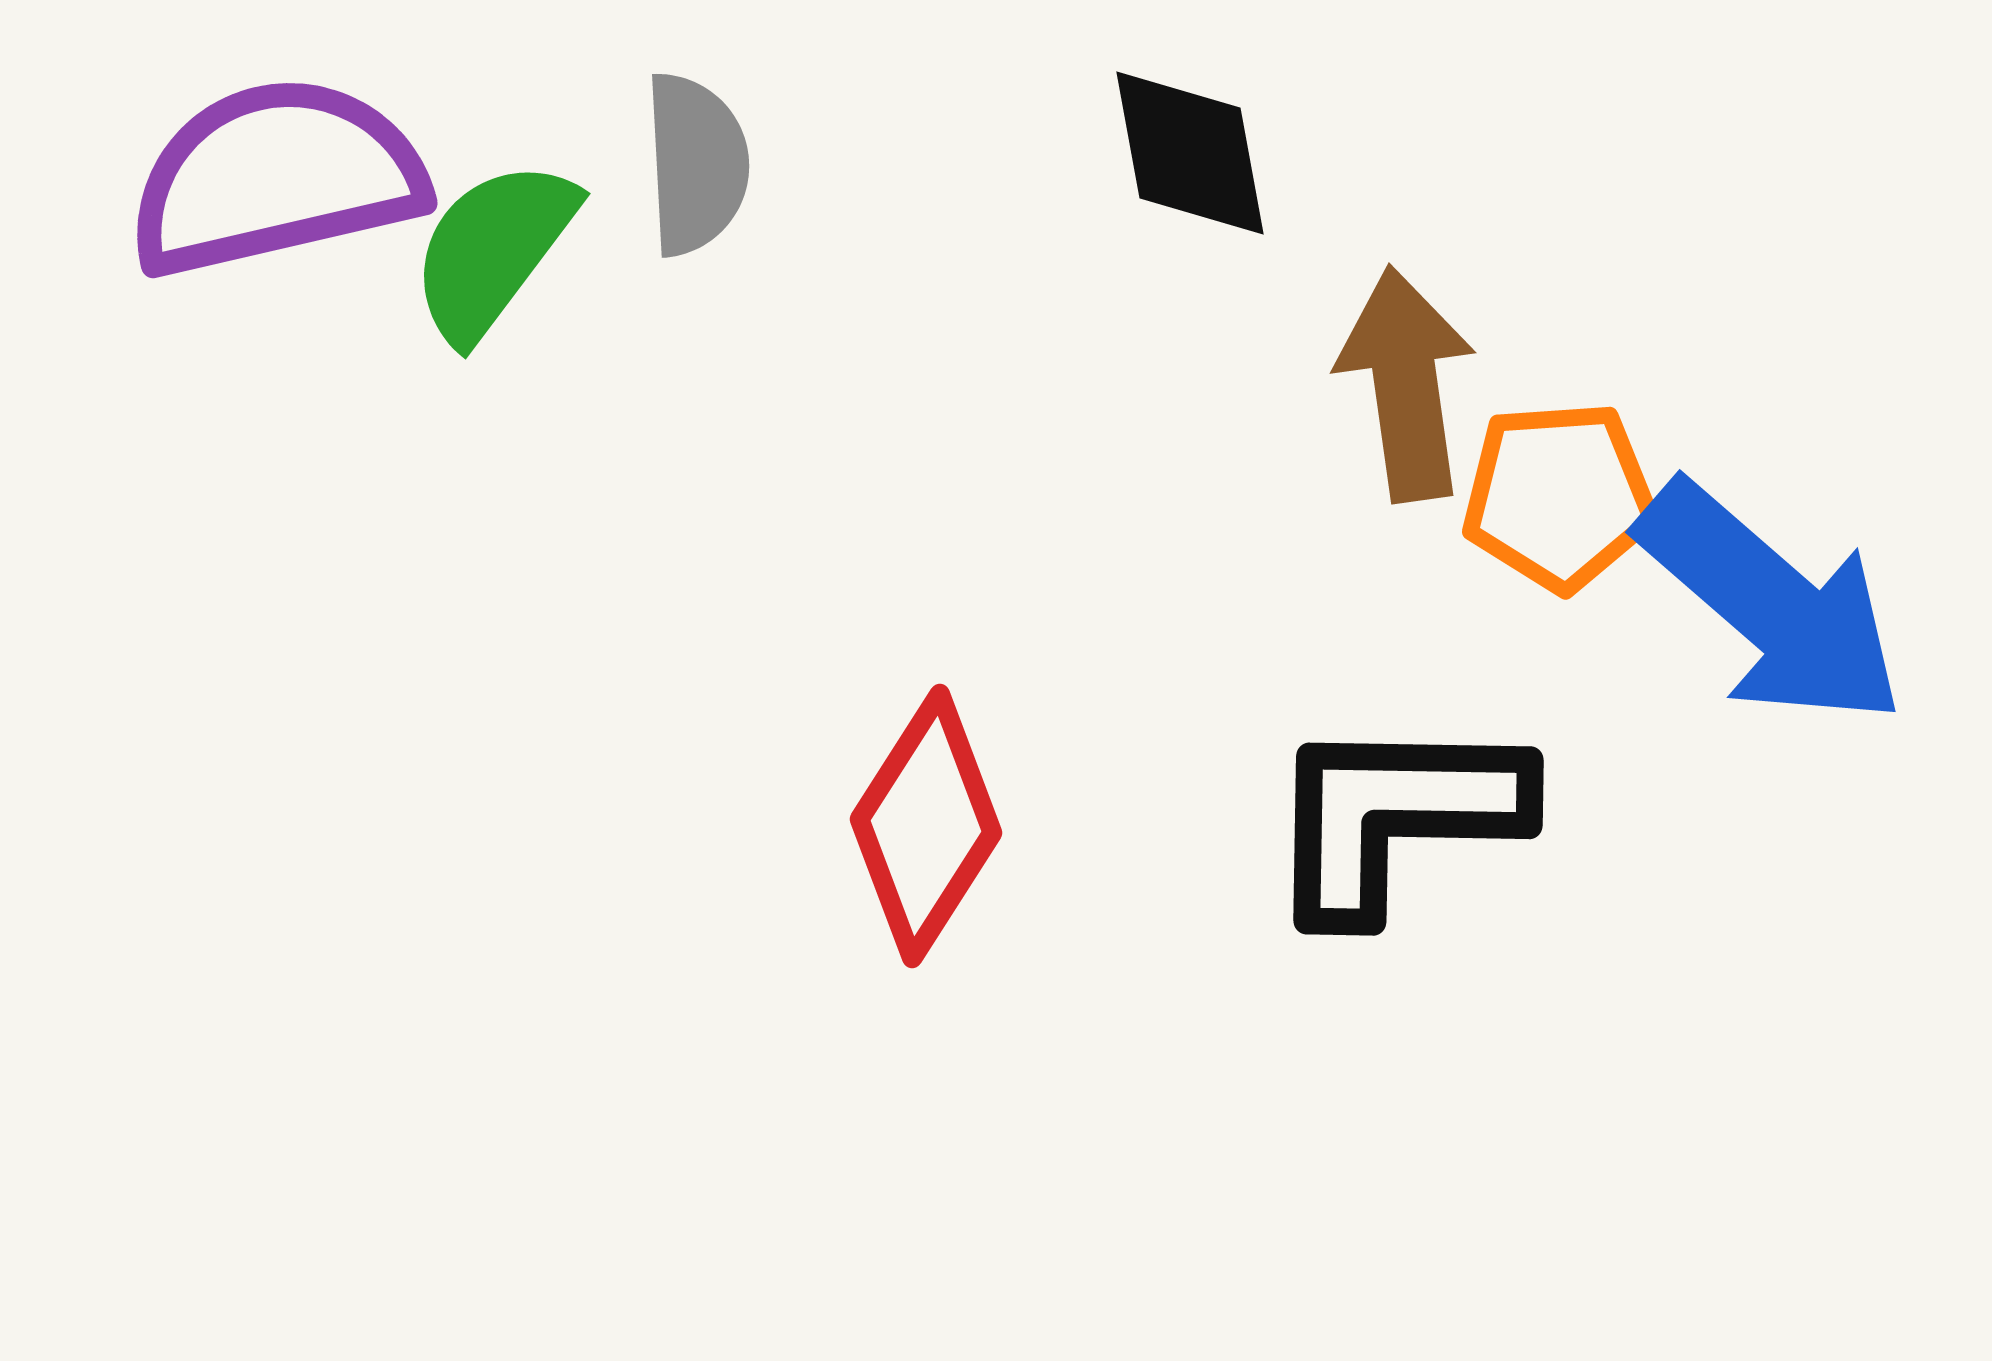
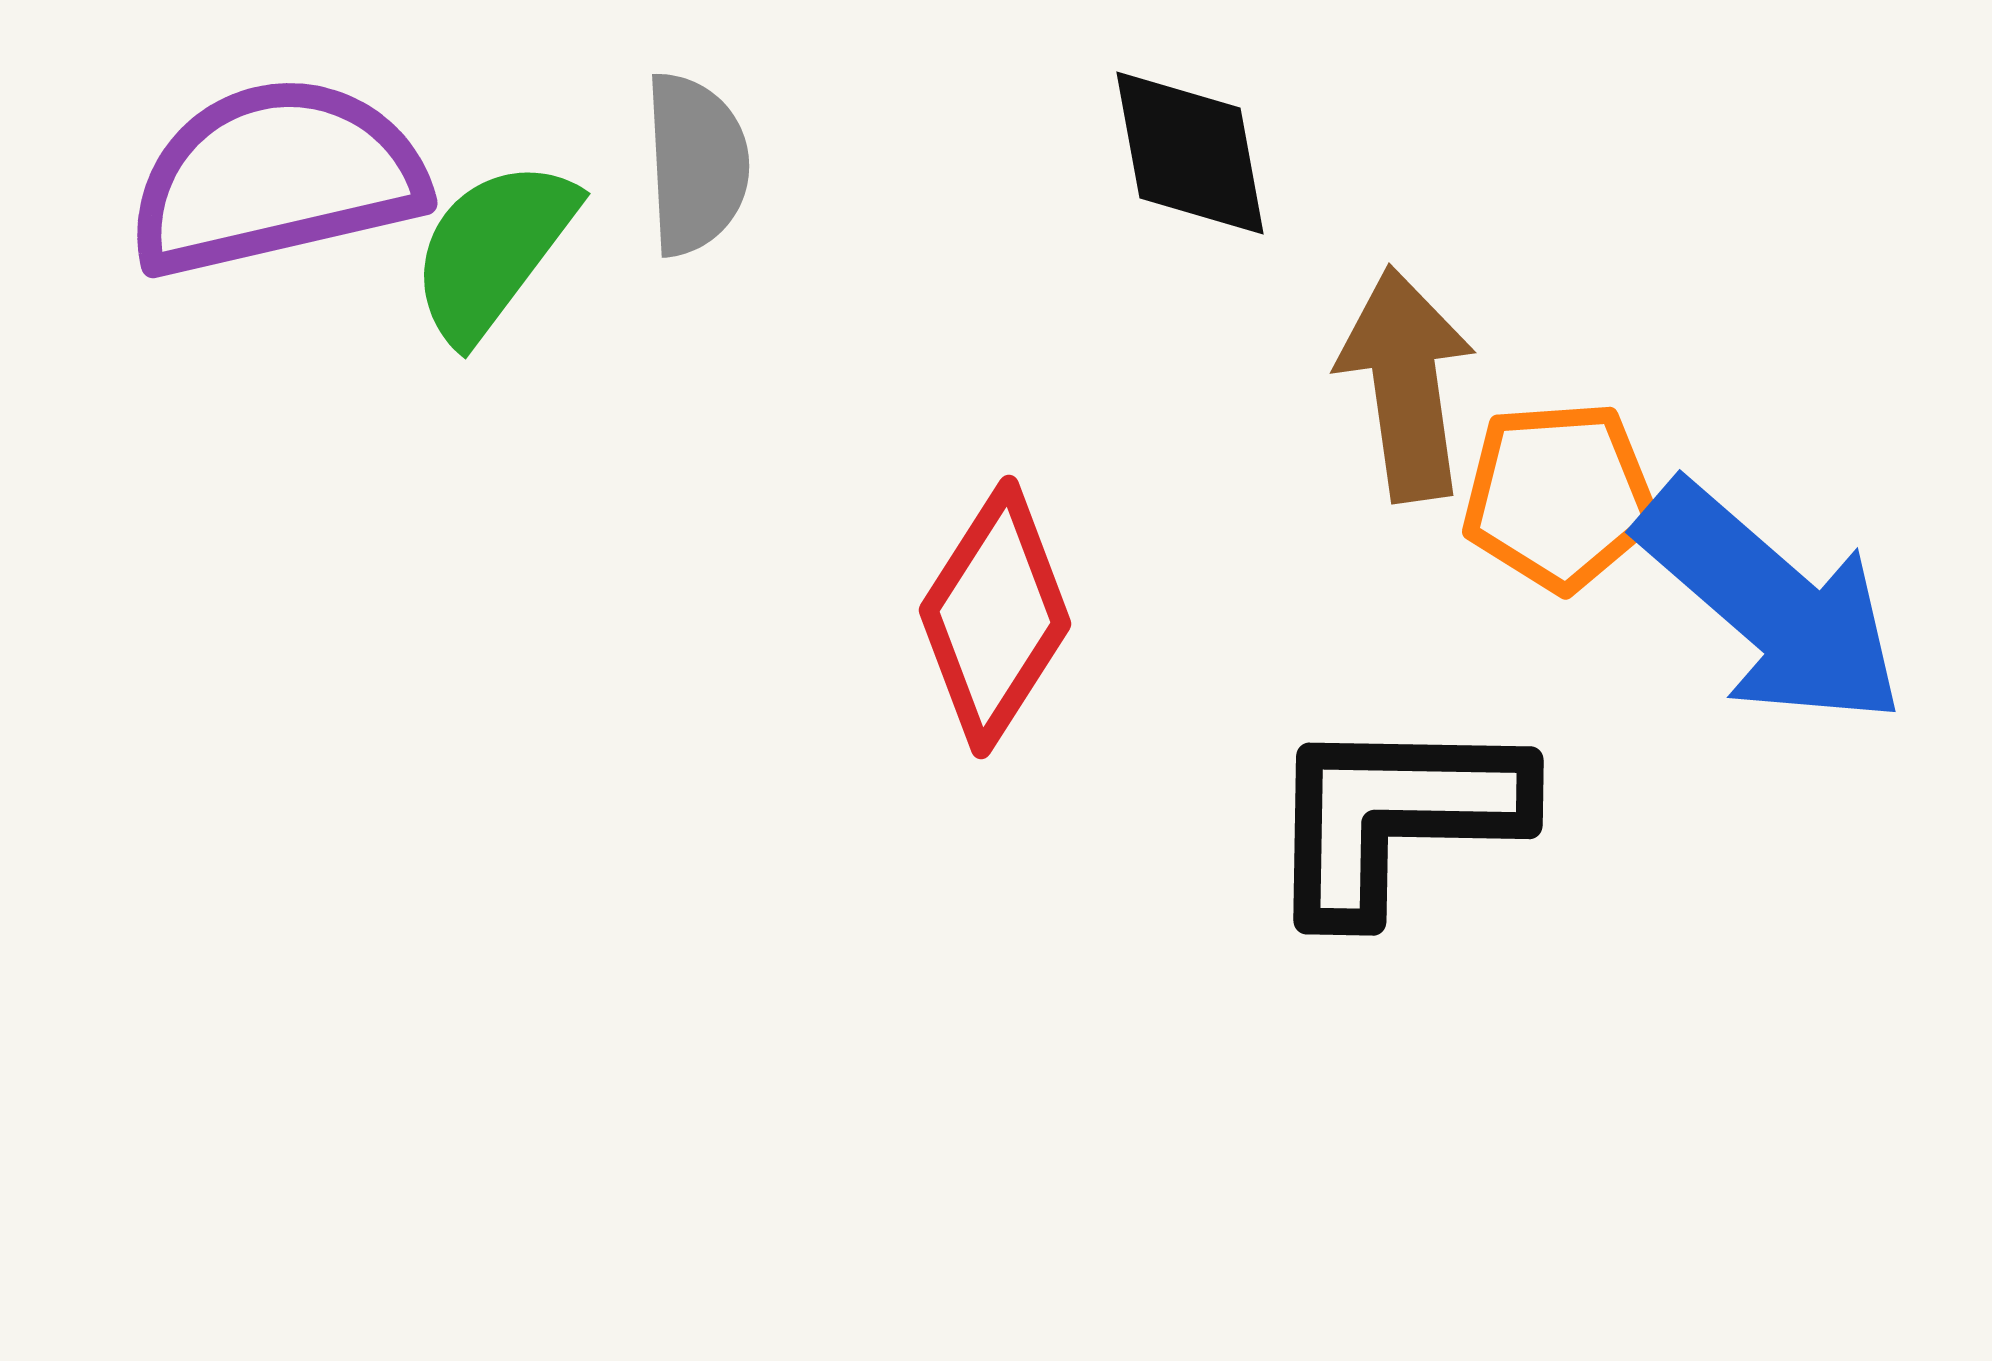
red diamond: moved 69 px right, 209 px up
